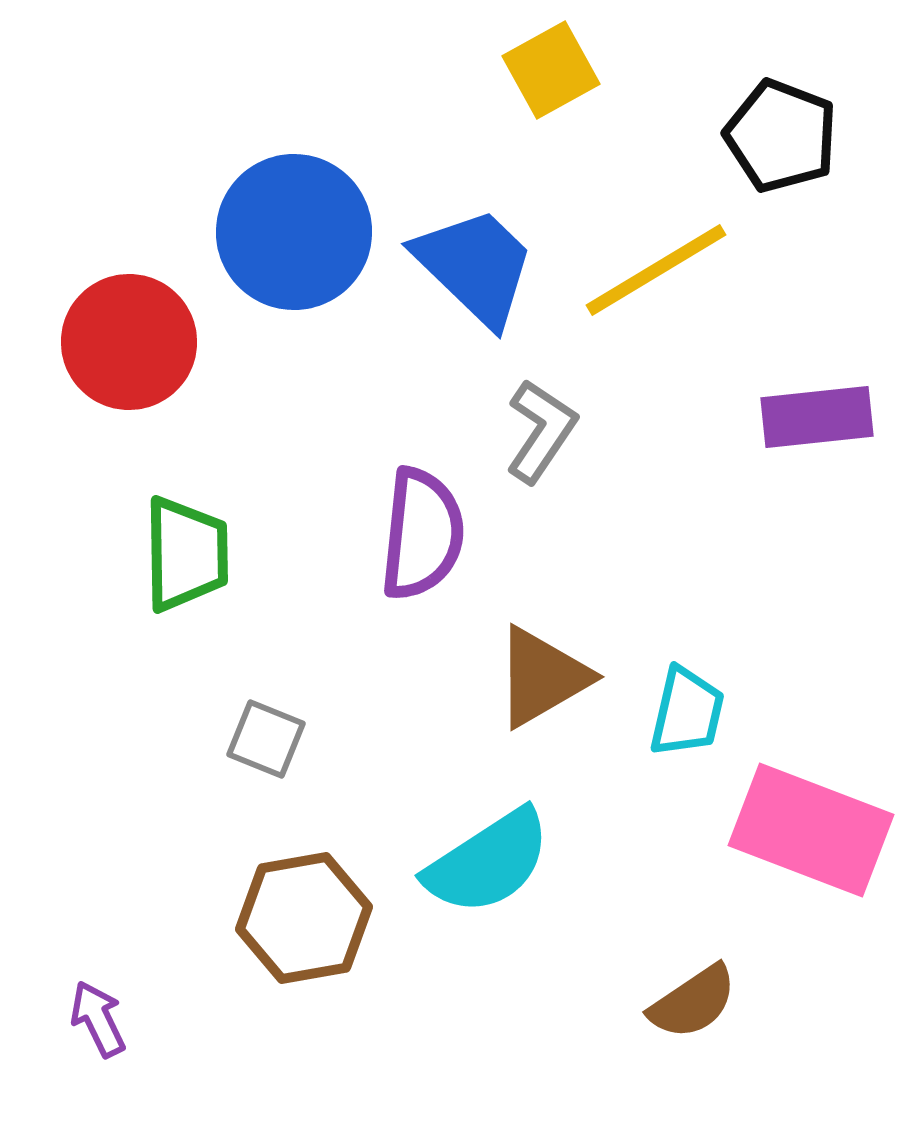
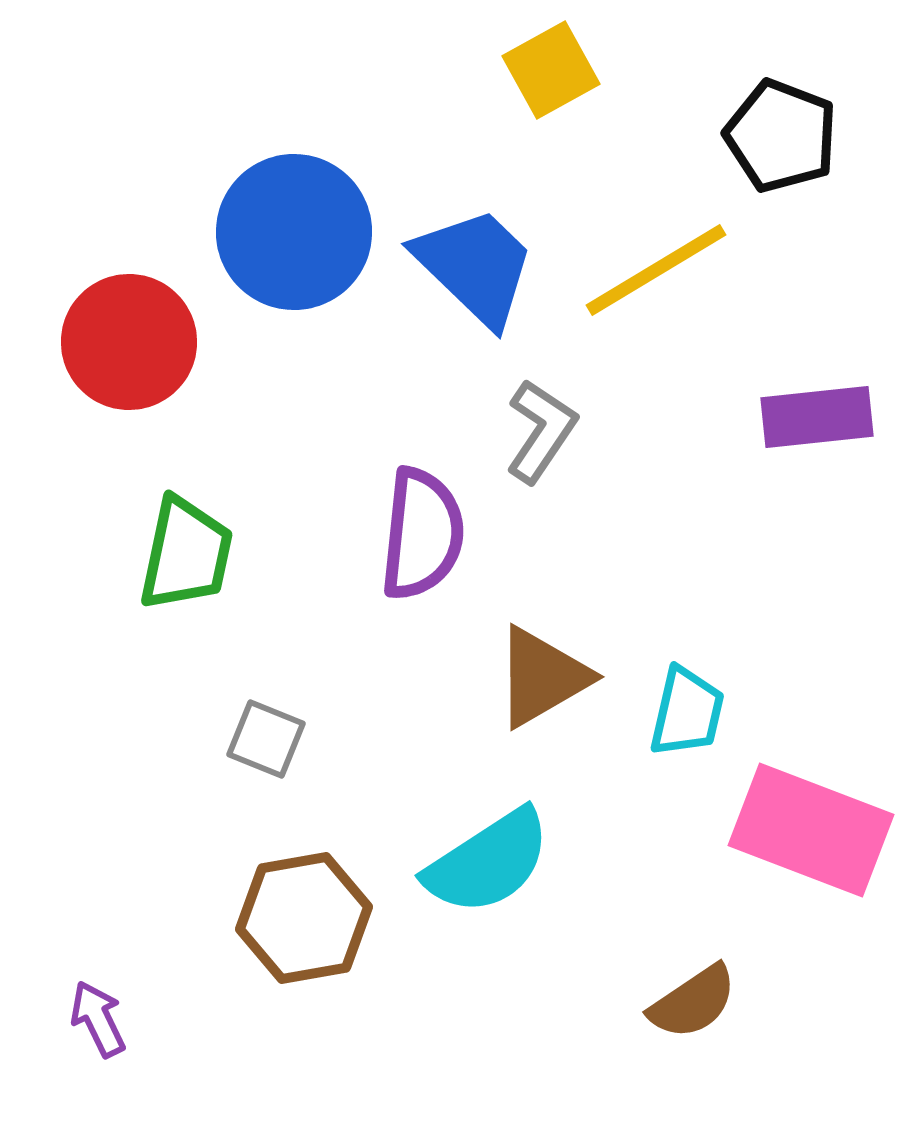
green trapezoid: rotated 13 degrees clockwise
